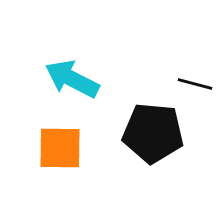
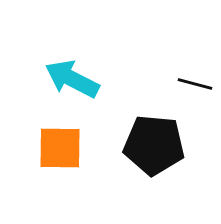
black pentagon: moved 1 px right, 12 px down
